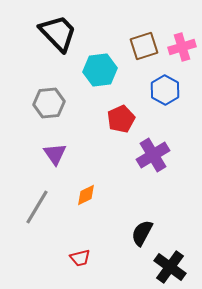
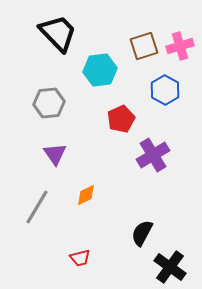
pink cross: moved 2 px left, 1 px up
